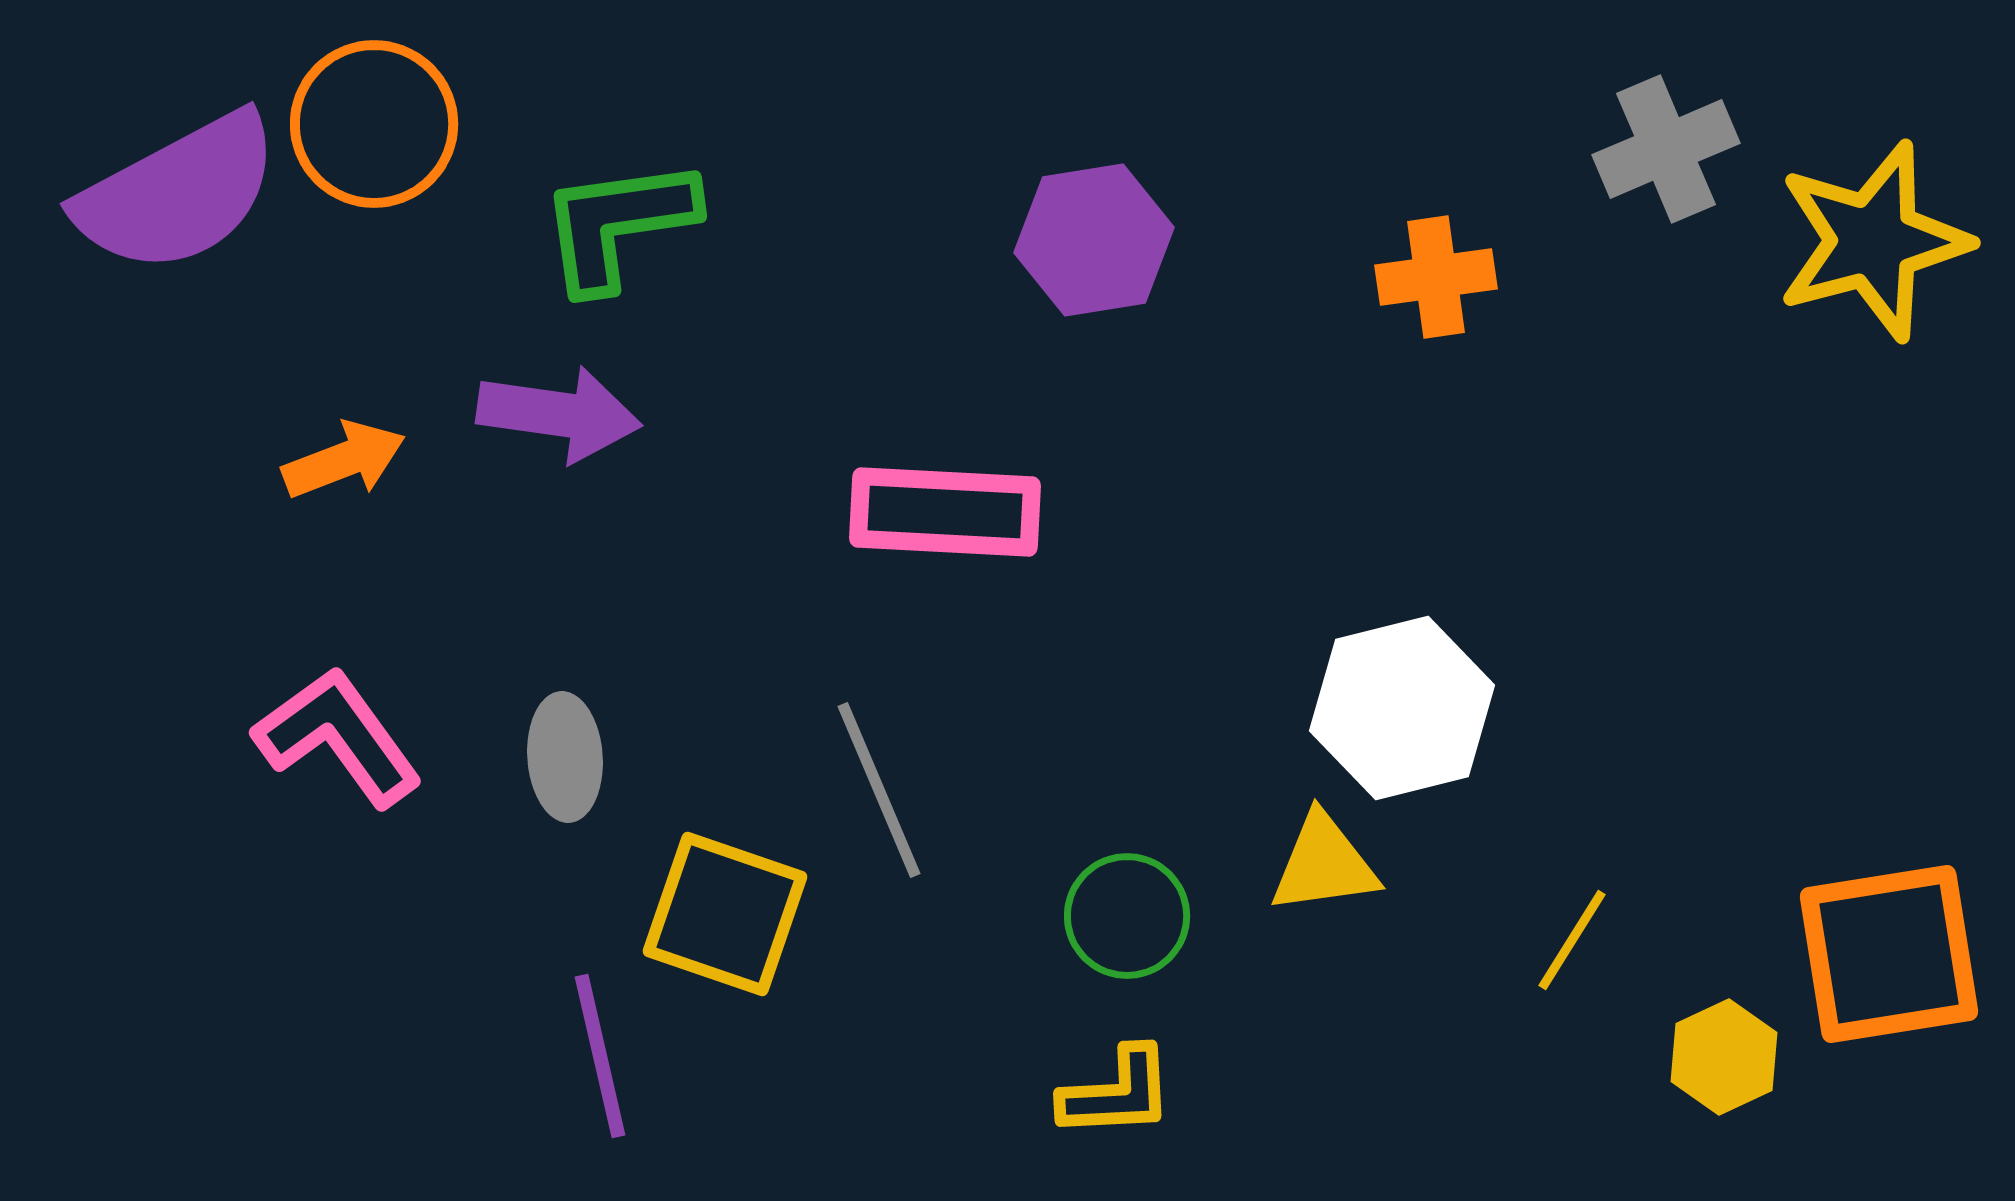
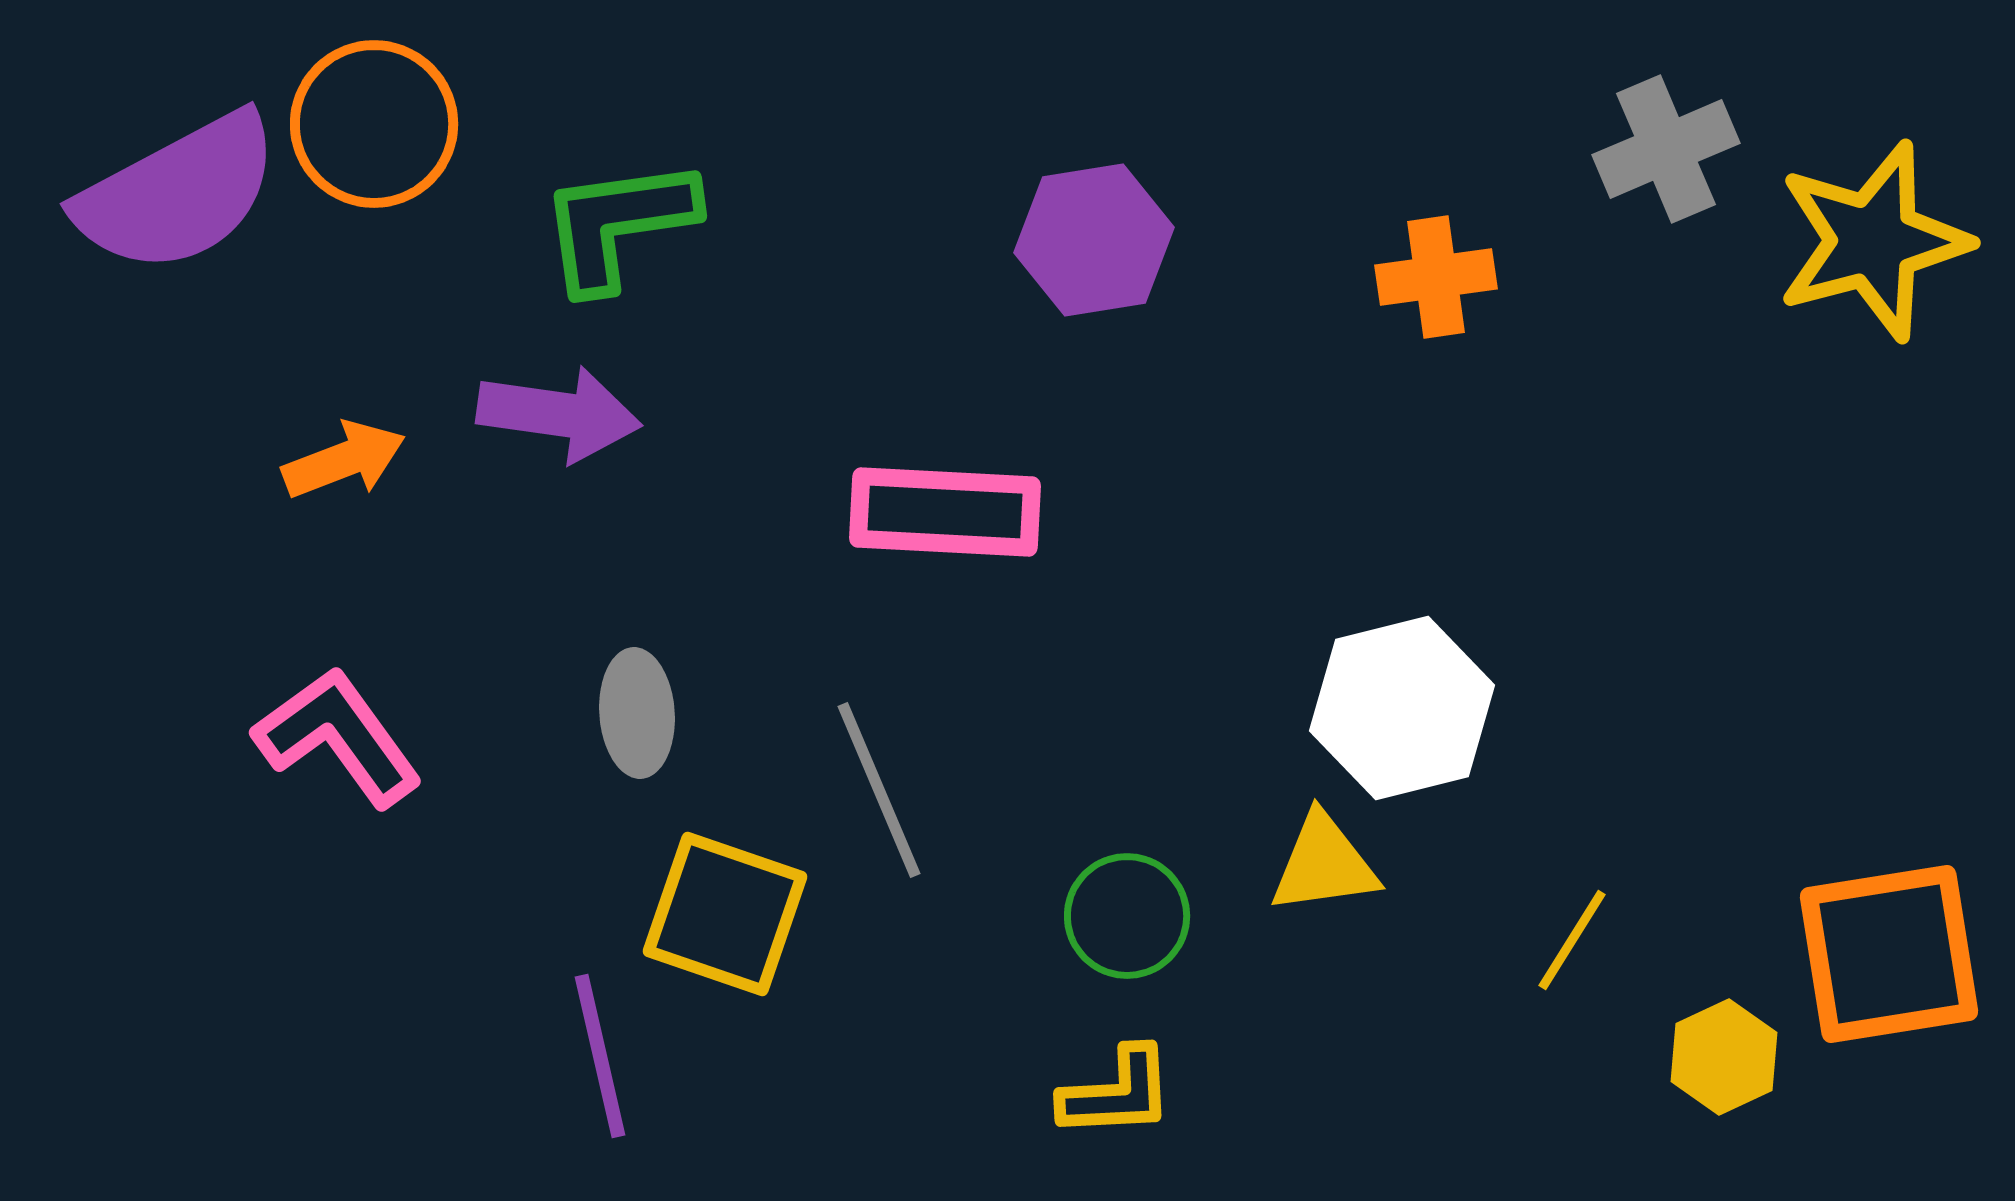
gray ellipse: moved 72 px right, 44 px up
